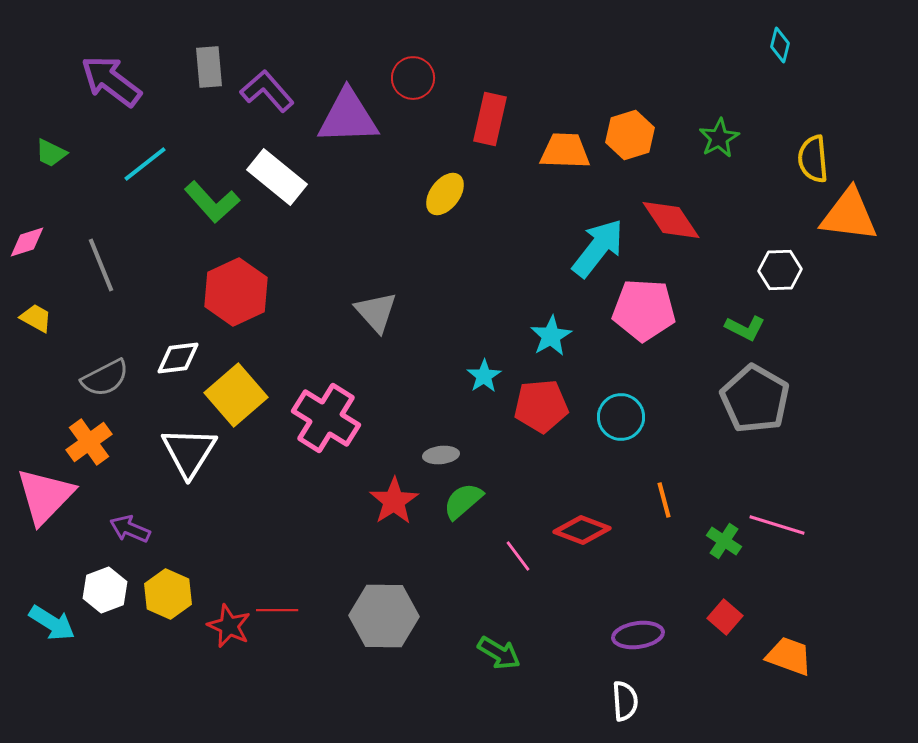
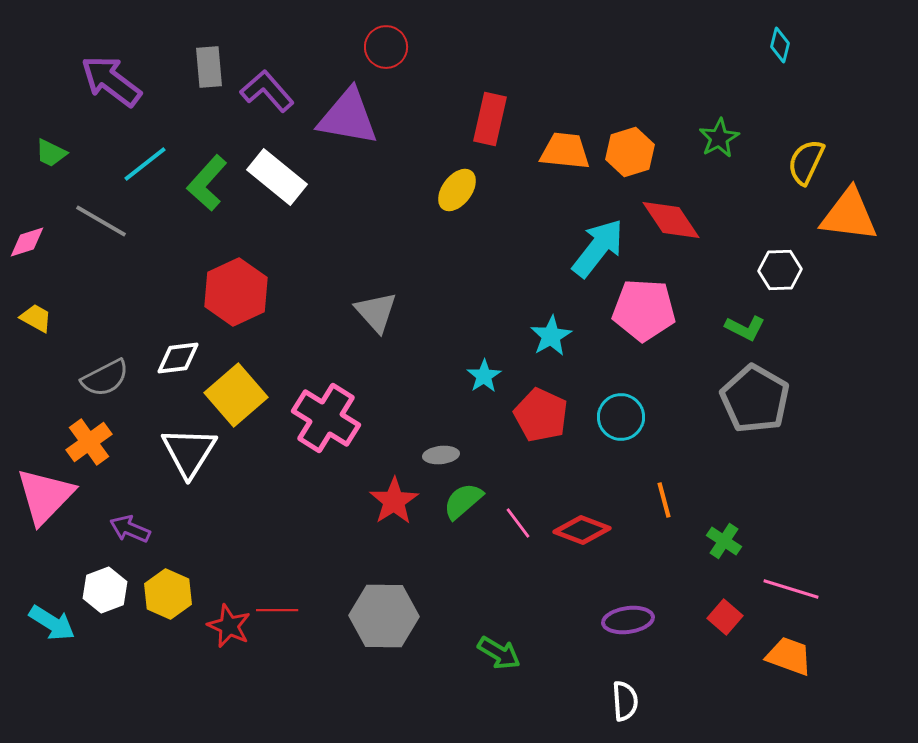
red circle at (413, 78): moved 27 px left, 31 px up
purple triangle at (348, 117): rotated 12 degrees clockwise
orange hexagon at (630, 135): moved 17 px down
orange trapezoid at (565, 151): rotated 4 degrees clockwise
yellow semicircle at (813, 159): moved 7 px left, 3 px down; rotated 30 degrees clockwise
yellow ellipse at (445, 194): moved 12 px right, 4 px up
green L-shape at (212, 202): moved 5 px left, 19 px up; rotated 84 degrees clockwise
gray line at (101, 265): moved 44 px up; rotated 38 degrees counterclockwise
red pentagon at (541, 406): moved 9 px down; rotated 30 degrees clockwise
pink line at (777, 525): moved 14 px right, 64 px down
pink line at (518, 556): moved 33 px up
purple ellipse at (638, 635): moved 10 px left, 15 px up
